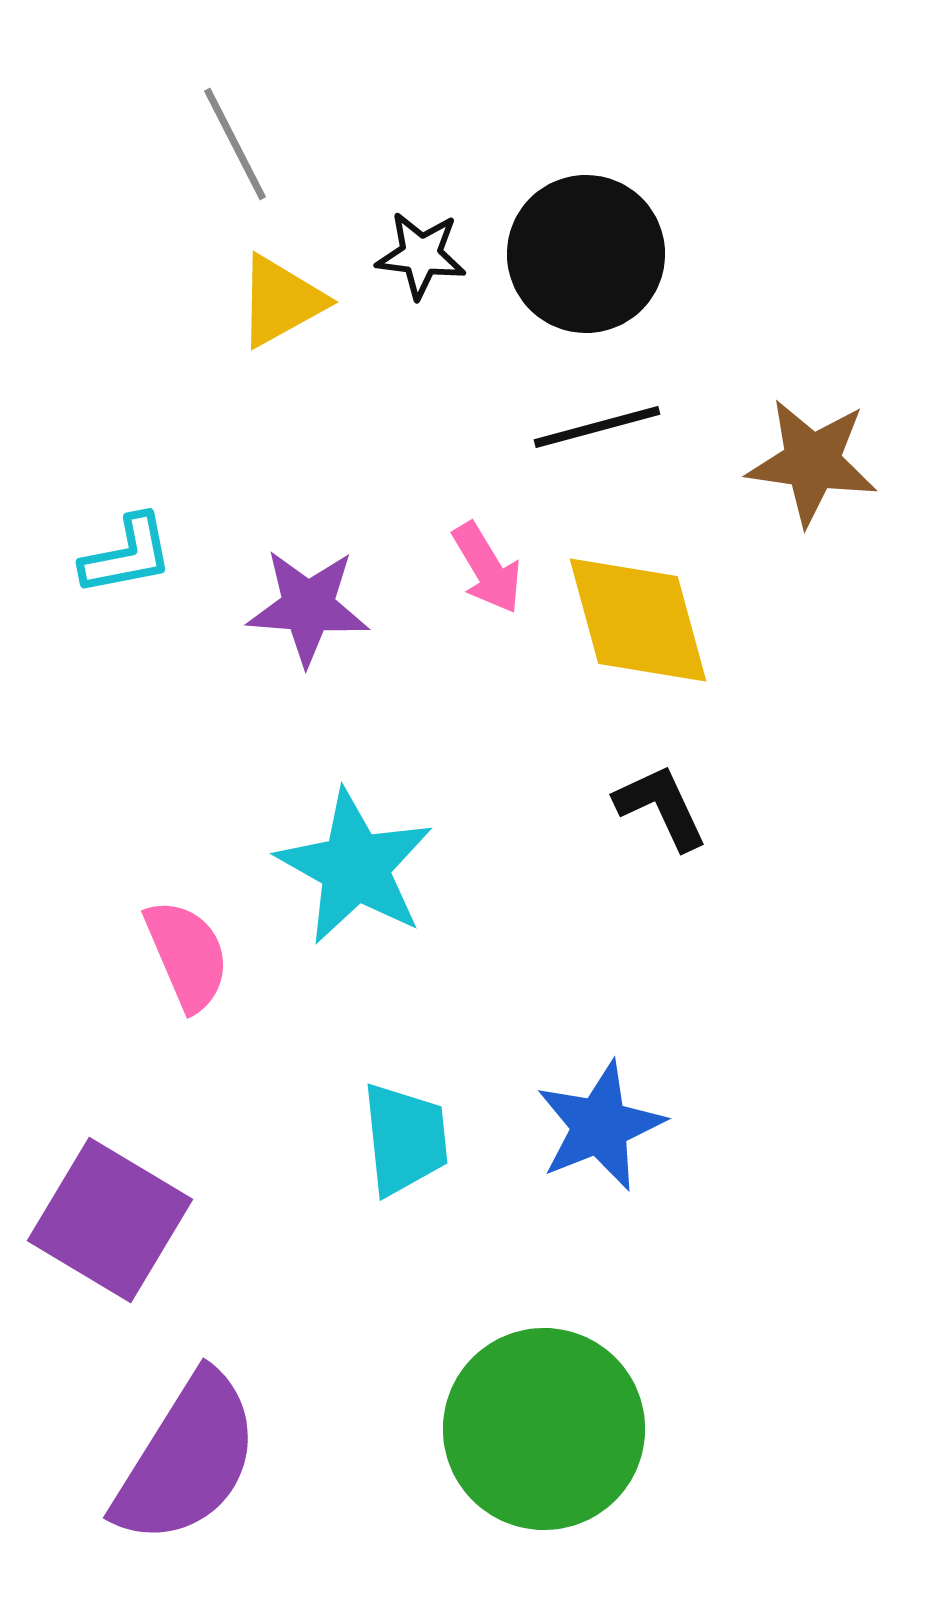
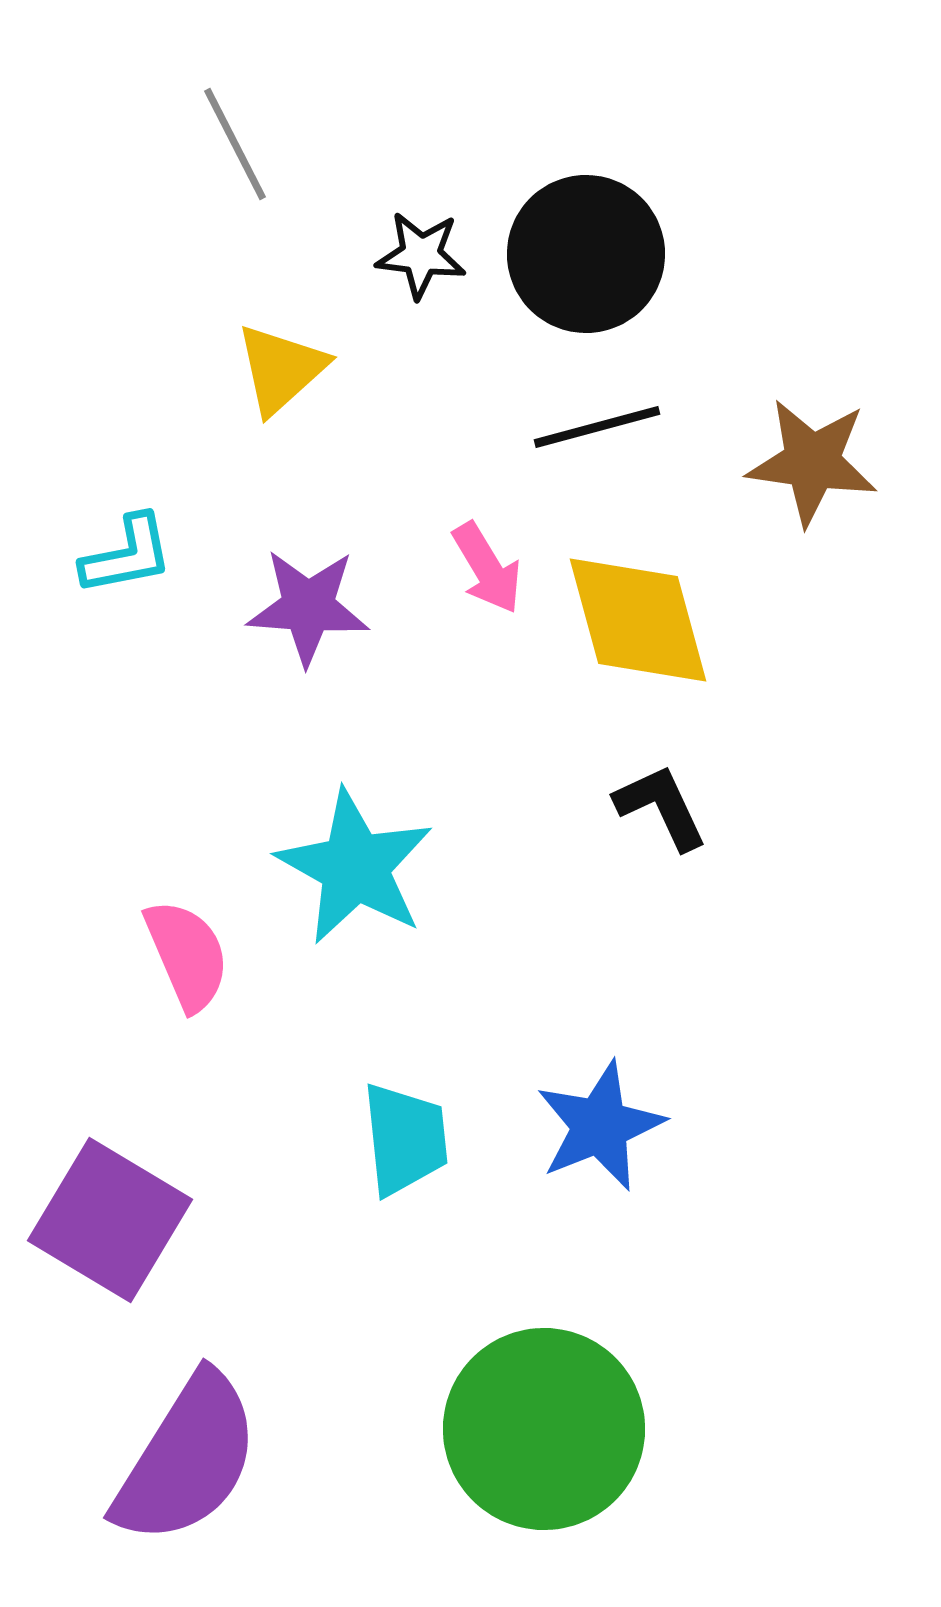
yellow triangle: moved 68 px down; rotated 13 degrees counterclockwise
